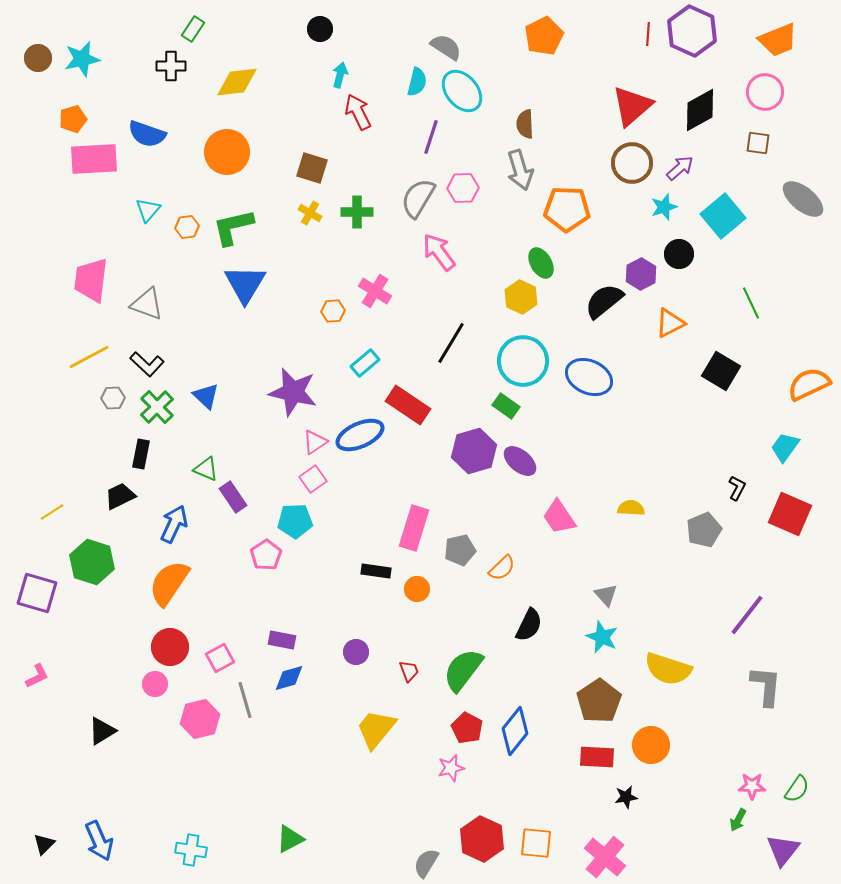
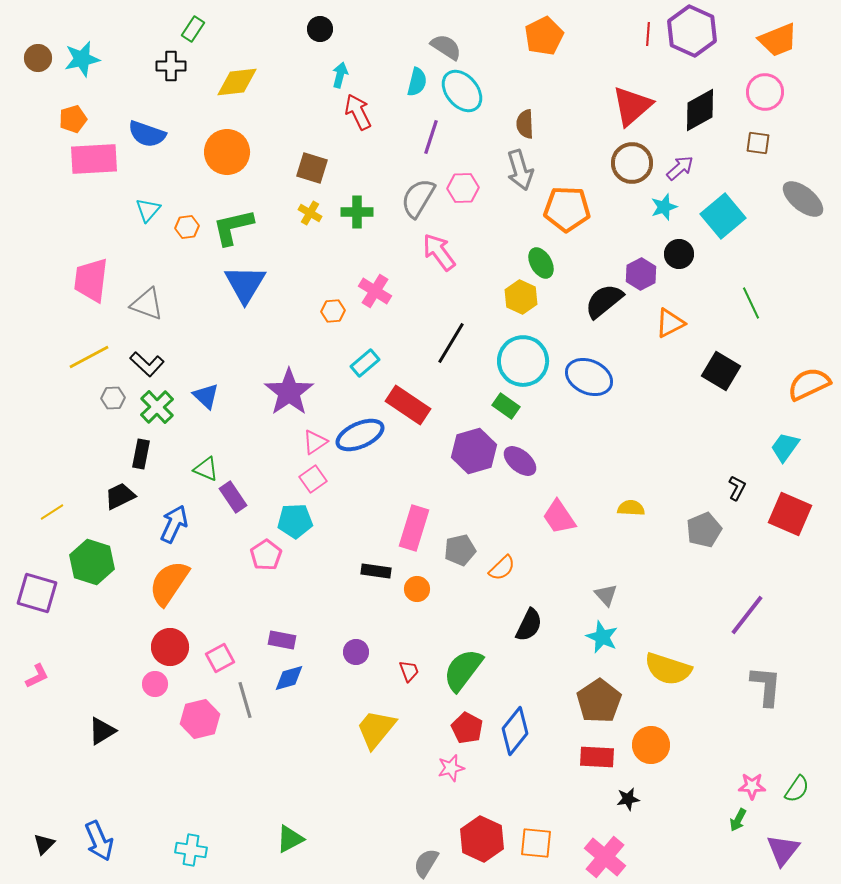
purple star at (293, 392): moved 4 px left; rotated 24 degrees clockwise
black star at (626, 797): moved 2 px right, 2 px down
